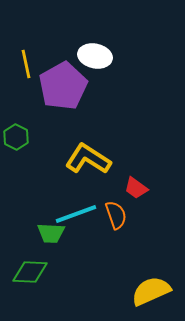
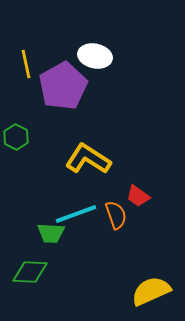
red trapezoid: moved 2 px right, 8 px down
